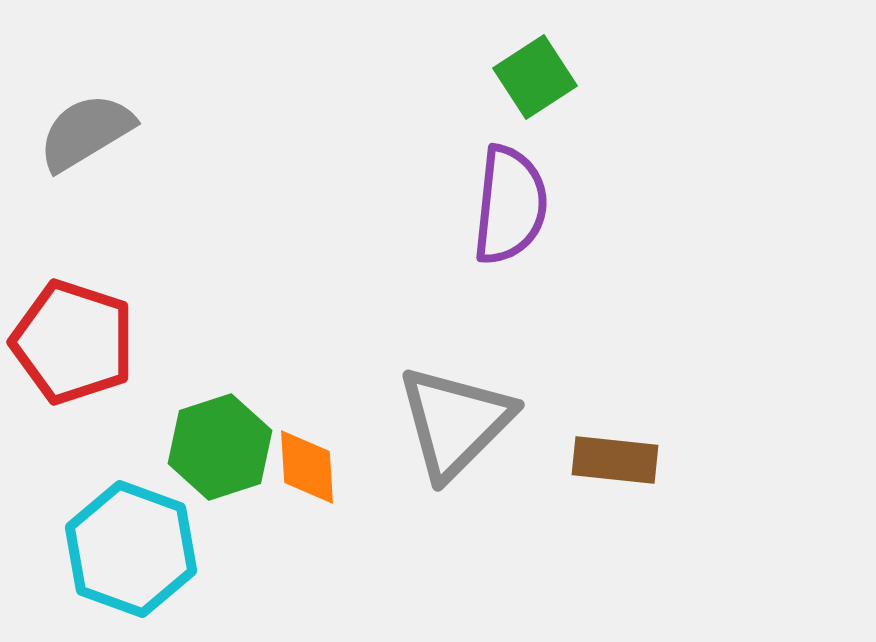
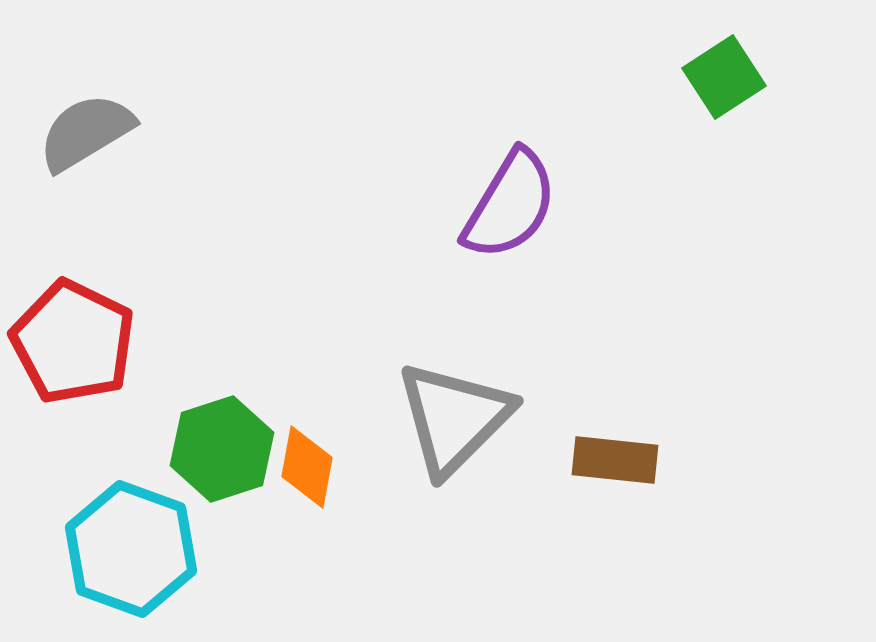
green square: moved 189 px right
purple semicircle: rotated 25 degrees clockwise
red pentagon: rotated 8 degrees clockwise
gray triangle: moved 1 px left, 4 px up
green hexagon: moved 2 px right, 2 px down
orange diamond: rotated 14 degrees clockwise
